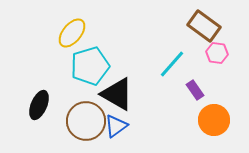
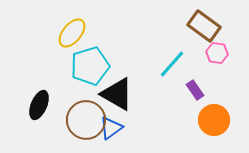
brown circle: moved 1 px up
blue triangle: moved 5 px left, 2 px down
